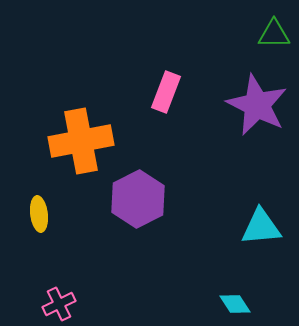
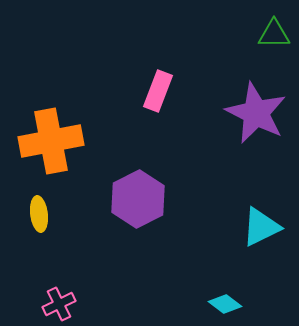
pink rectangle: moved 8 px left, 1 px up
purple star: moved 1 px left, 8 px down
orange cross: moved 30 px left
cyan triangle: rotated 21 degrees counterclockwise
cyan diamond: moved 10 px left; rotated 20 degrees counterclockwise
